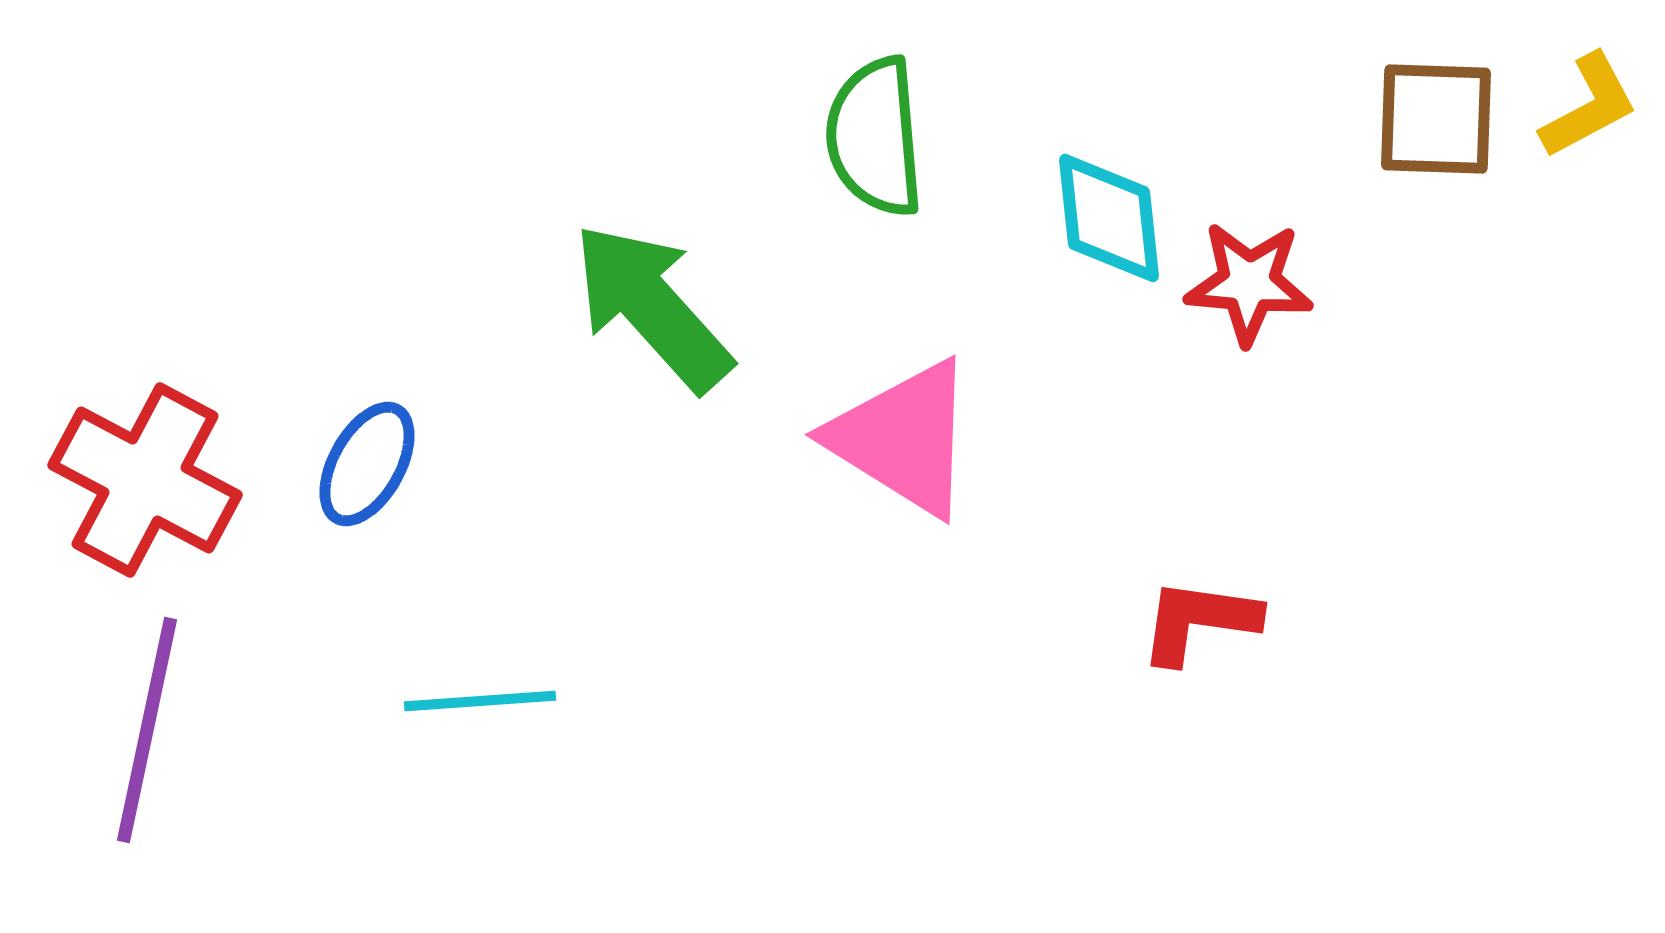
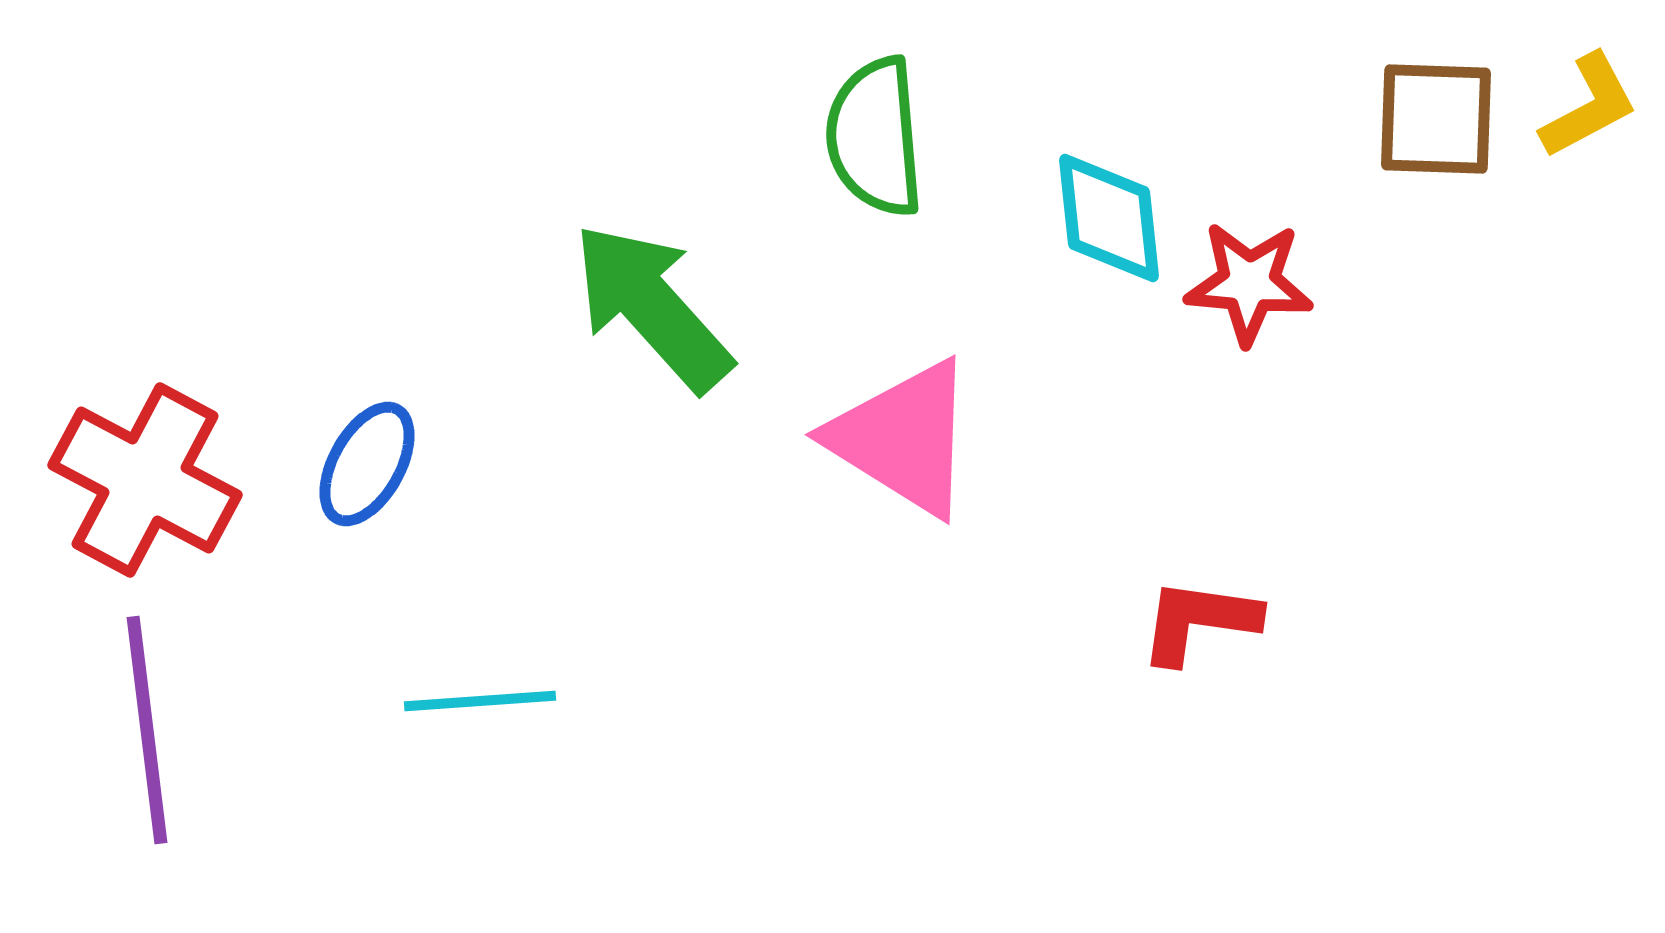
purple line: rotated 19 degrees counterclockwise
